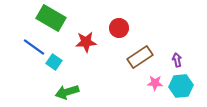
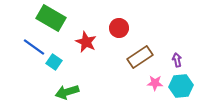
red star: rotated 30 degrees clockwise
